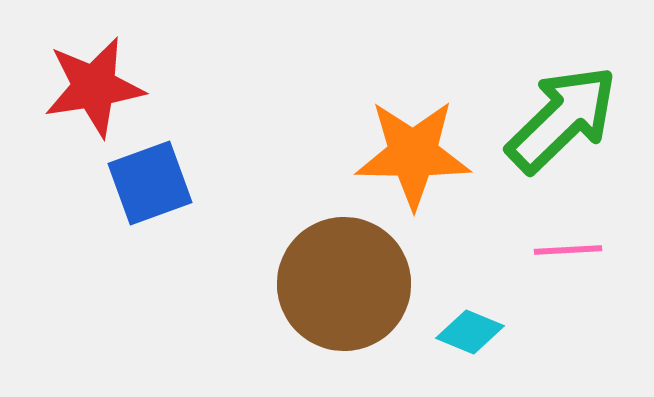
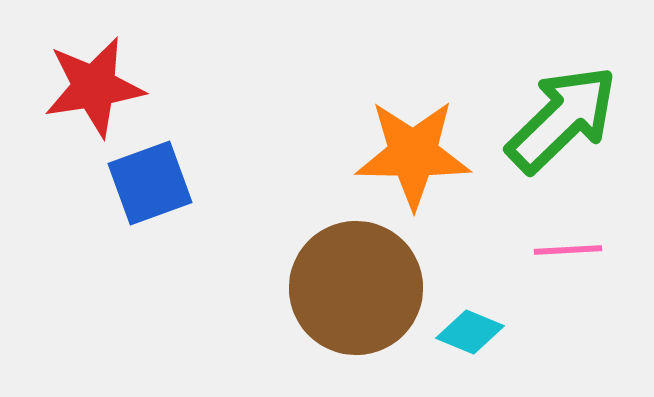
brown circle: moved 12 px right, 4 px down
